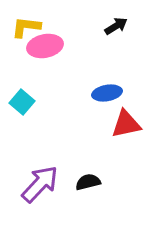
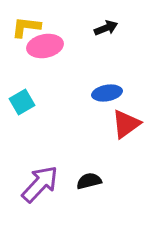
black arrow: moved 10 px left, 2 px down; rotated 10 degrees clockwise
cyan square: rotated 20 degrees clockwise
red triangle: rotated 24 degrees counterclockwise
black semicircle: moved 1 px right, 1 px up
